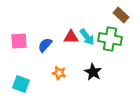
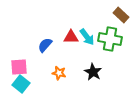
pink square: moved 26 px down
cyan square: rotated 18 degrees clockwise
